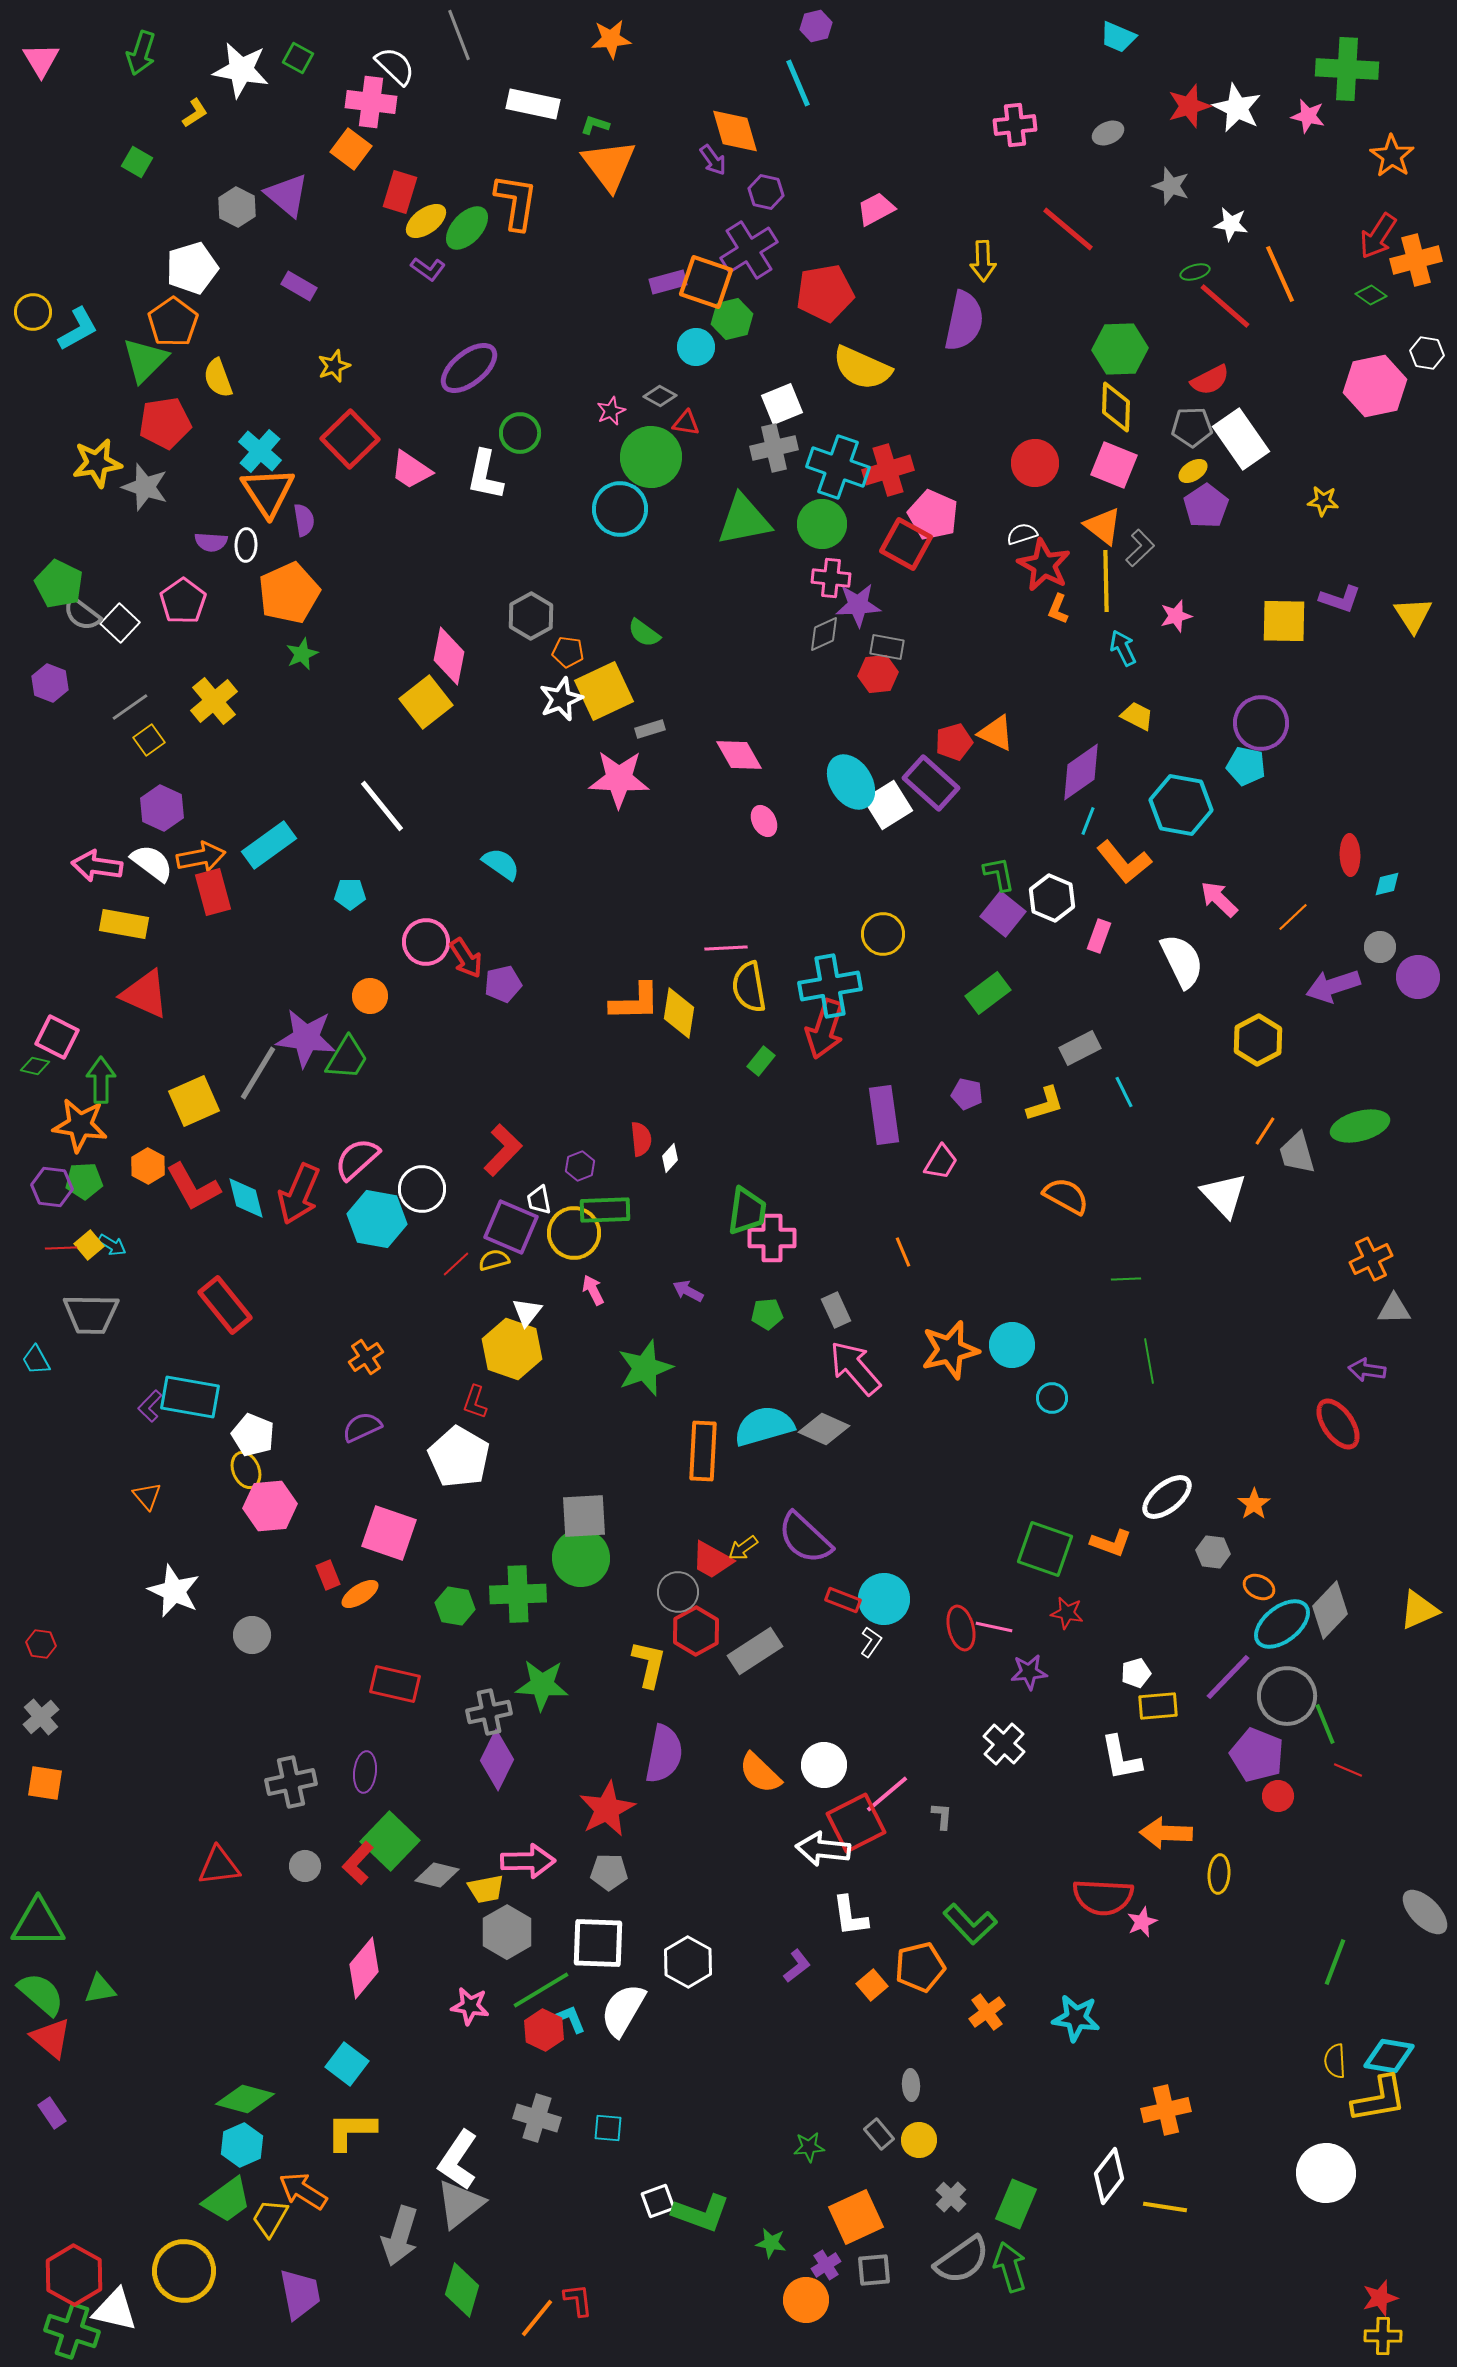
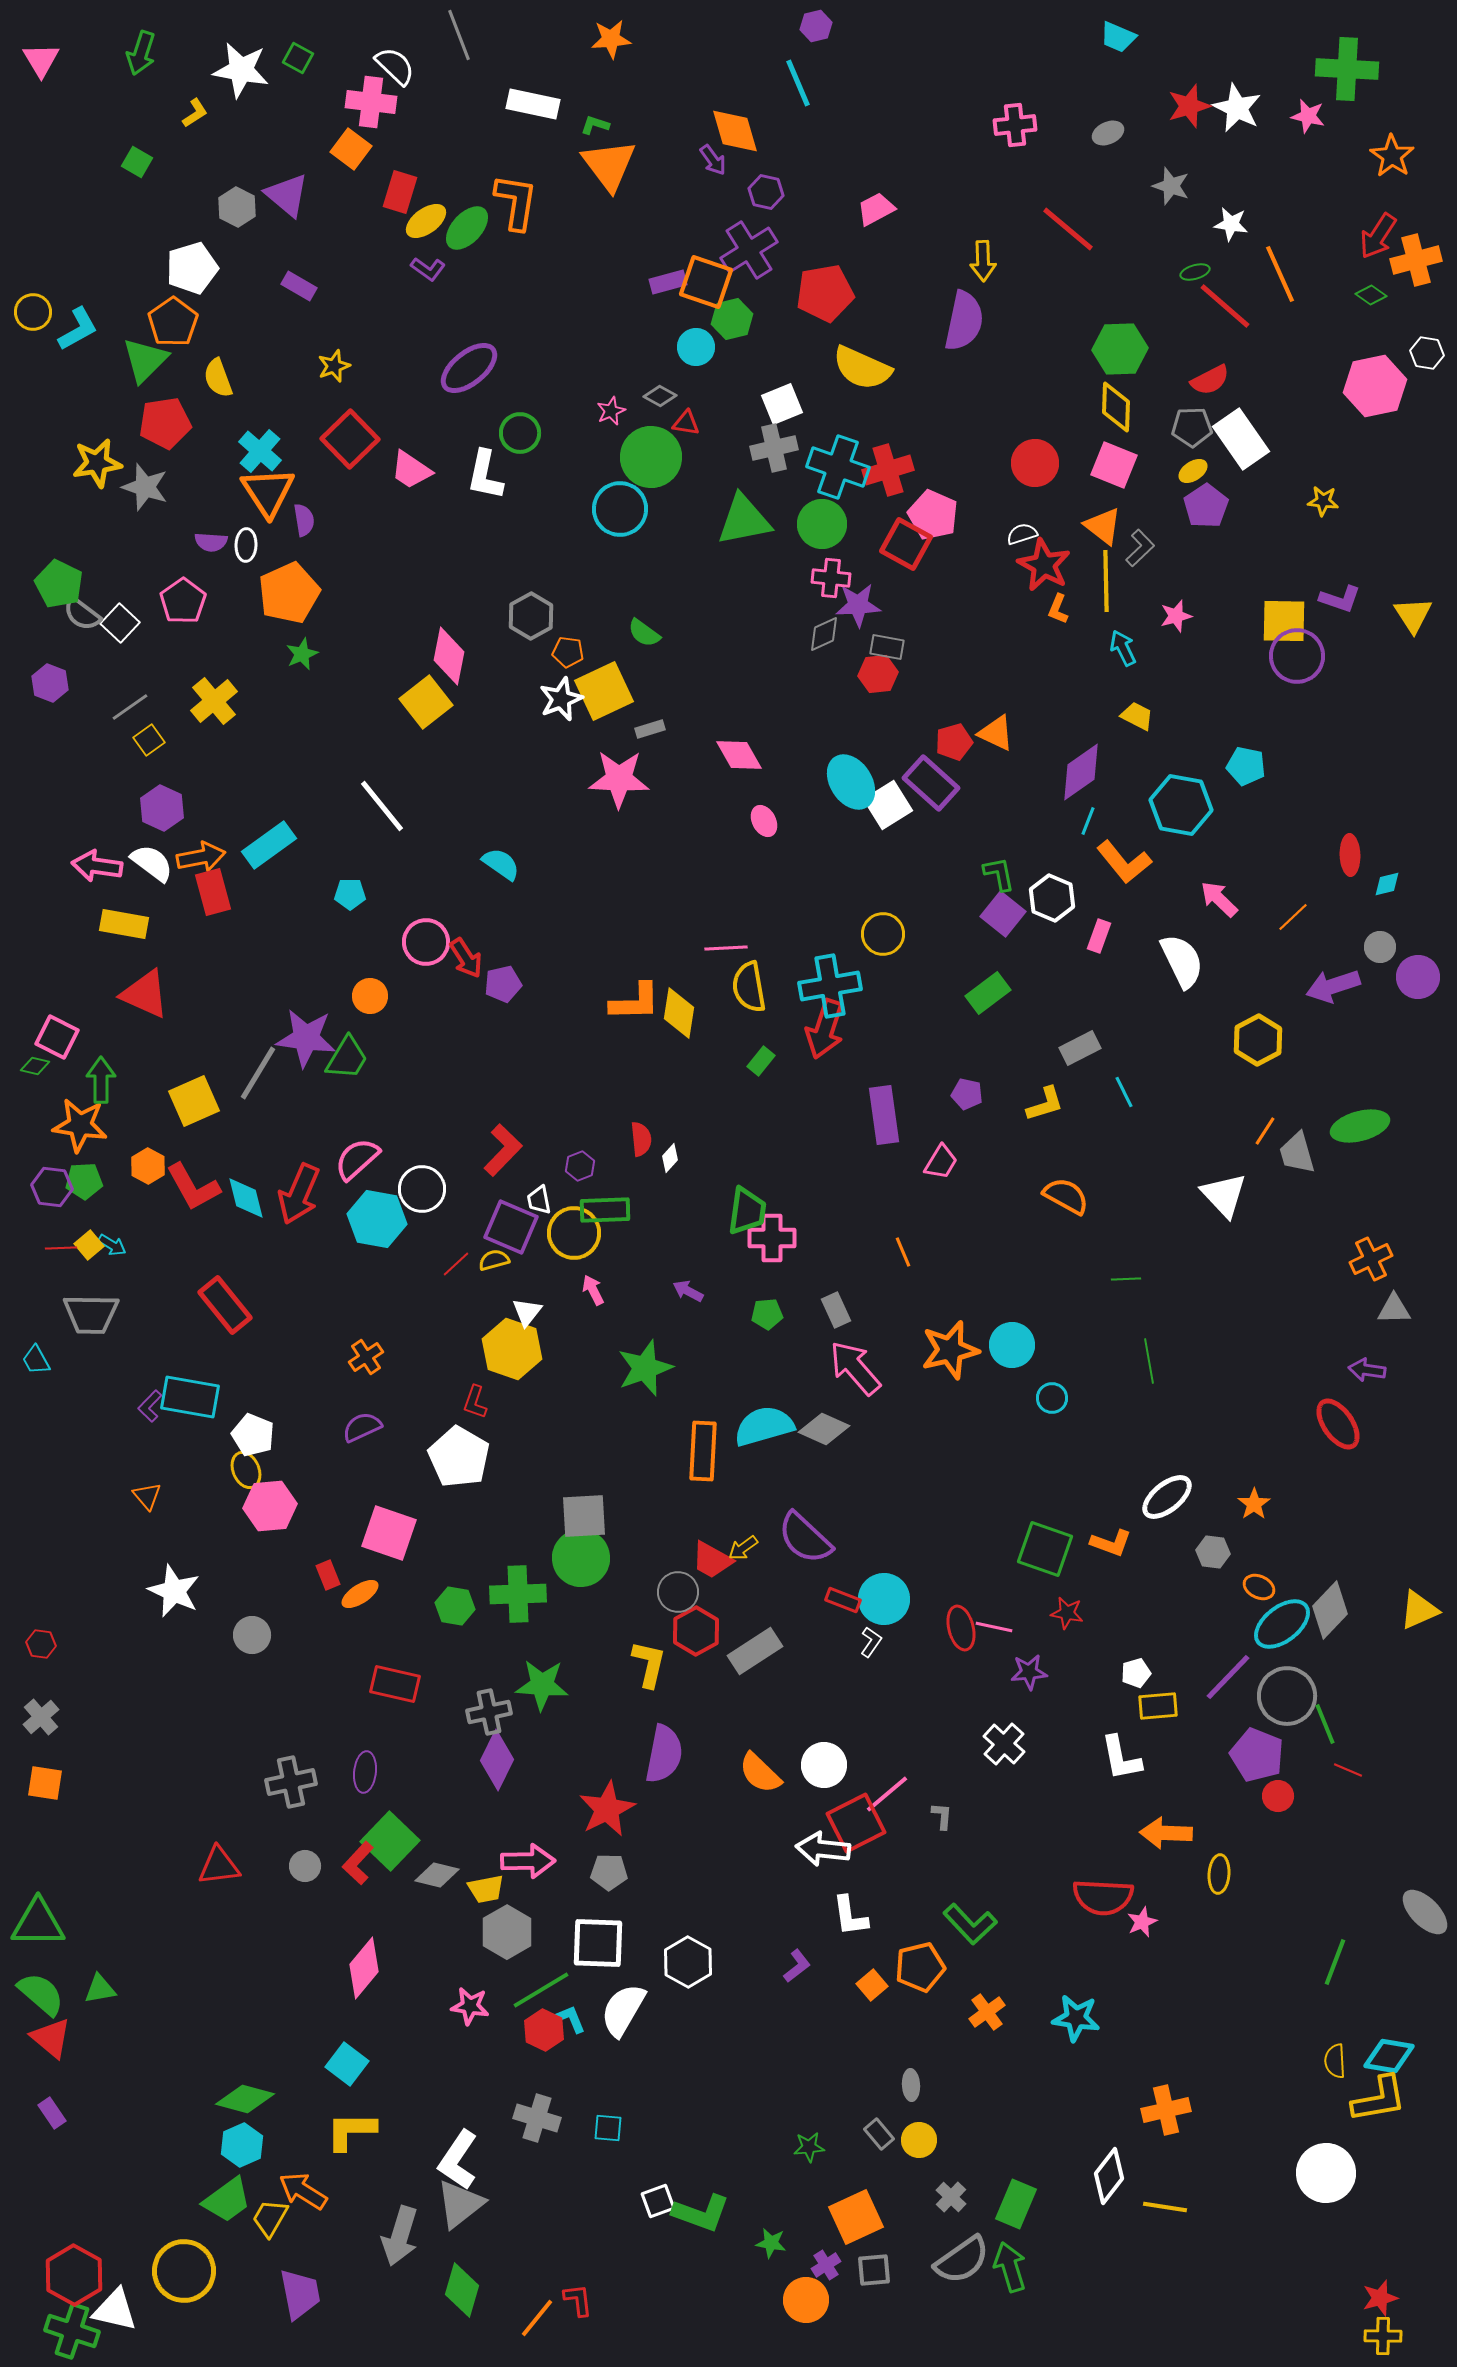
purple circle at (1261, 723): moved 36 px right, 67 px up
